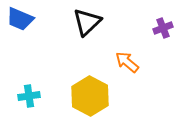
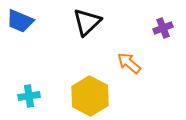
blue trapezoid: moved 2 px down
orange arrow: moved 2 px right, 1 px down
